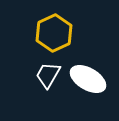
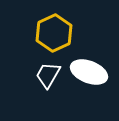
white ellipse: moved 1 px right, 7 px up; rotated 9 degrees counterclockwise
